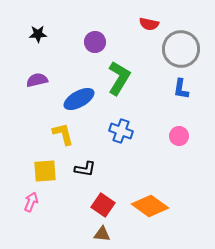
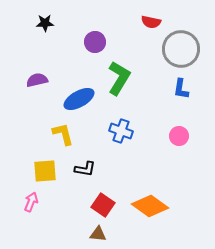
red semicircle: moved 2 px right, 2 px up
black star: moved 7 px right, 11 px up
brown triangle: moved 4 px left
